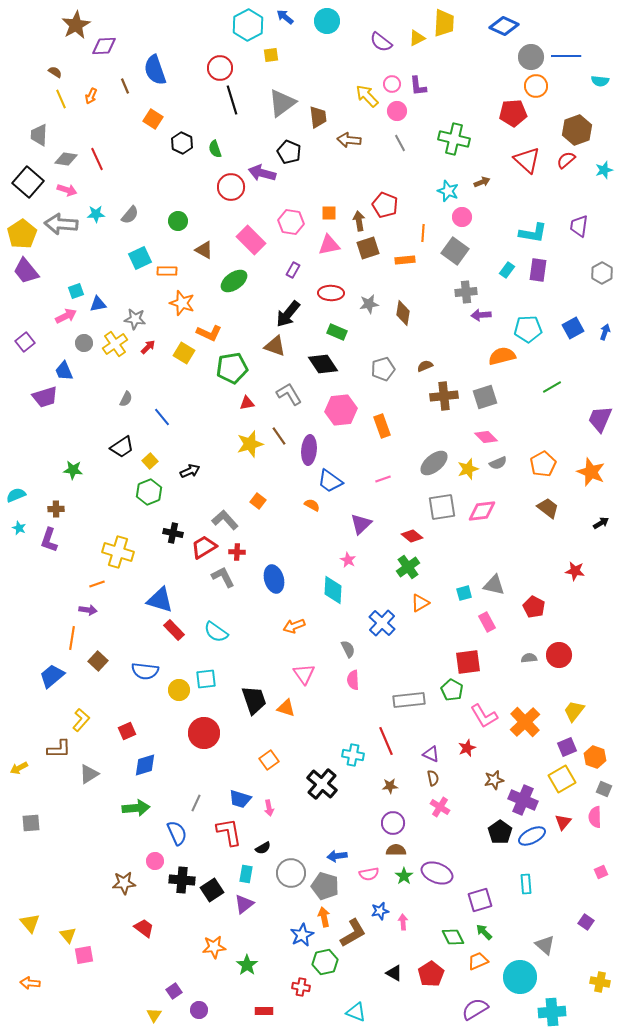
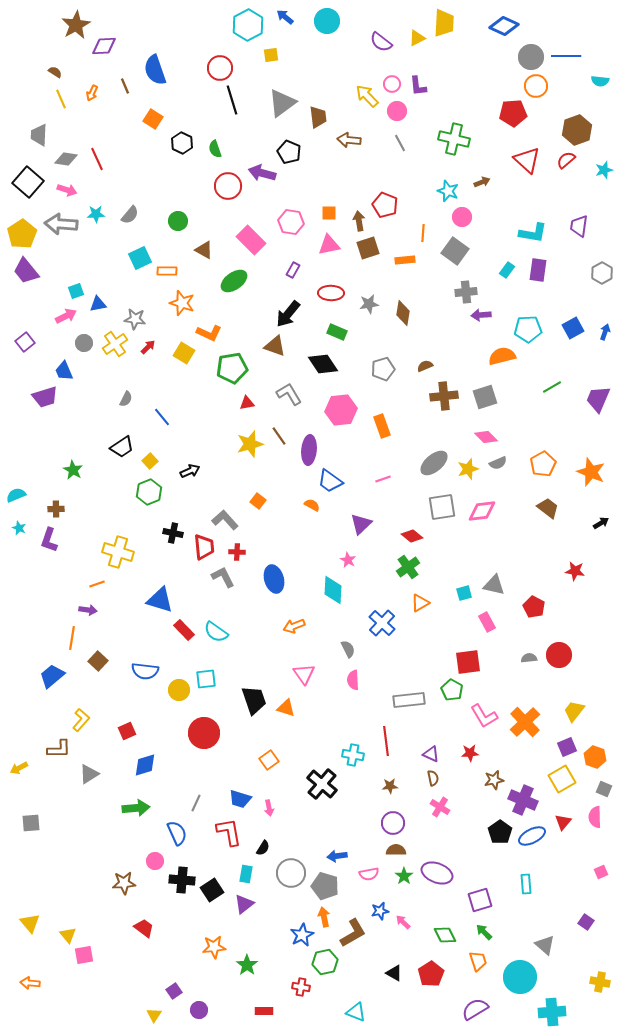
orange arrow at (91, 96): moved 1 px right, 3 px up
red circle at (231, 187): moved 3 px left, 1 px up
purple trapezoid at (600, 419): moved 2 px left, 20 px up
green star at (73, 470): rotated 24 degrees clockwise
red trapezoid at (204, 547): rotated 116 degrees clockwise
red rectangle at (174, 630): moved 10 px right
red line at (386, 741): rotated 16 degrees clockwise
red star at (467, 748): moved 3 px right, 5 px down; rotated 18 degrees clockwise
black semicircle at (263, 848): rotated 28 degrees counterclockwise
pink arrow at (403, 922): rotated 42 degrees counterclockwise
green diamond at (453, 937): moved 8 px left, 2 px up
orange trapezoid at (478, 961): rotated 95 degrees clockwise
